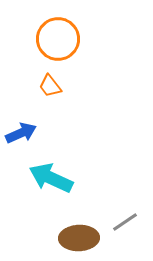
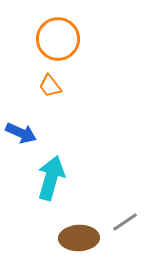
blue arrow: rotated 48 degrees clockwise
cyan arrow: rotated 81 degrees clockwise
